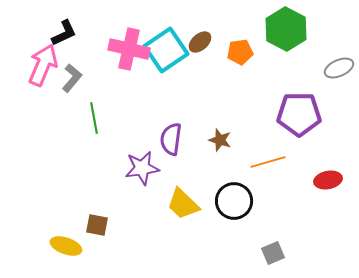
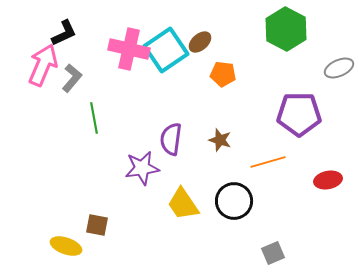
orange pentagon: moved 17 px left, 22 px down; rotated 15 degrees clockwise
yellow trapezoid: rotated 12 degrees clockwise
